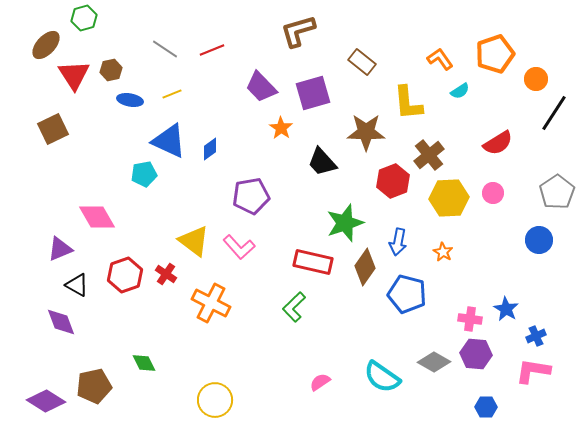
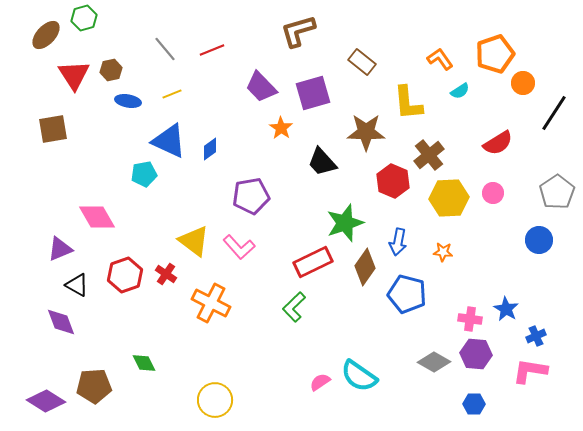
brown ellipse at (46, 45): moved 10 px up
gray line at (165, 49): rotated 16 degrees clockwise
orange circle at (536, 79): moved 13 px left, 4 px down
blue ellipse at (130, 100): moved 2 px left, 1 px down
brown square at (53, 129): rotated 16 degrees clockwise
red hexagon at (393, 181): rotated 16 degrees counterclockwise
orange star at (443, 252): rotated 24 degrees counterclockwise
red rectangle at (313, 262): rotated 39 degrees counterclockwise
pink L-shape at (533, 371): moved 3 px left
cyan semicircle at (382, 377): moved 23 px left, 1 px up
brown pentagon at (94, 386): rotated 8 degrees clockwise
blue hexagon at (486, 407): moved 12 px left, 3 px up
